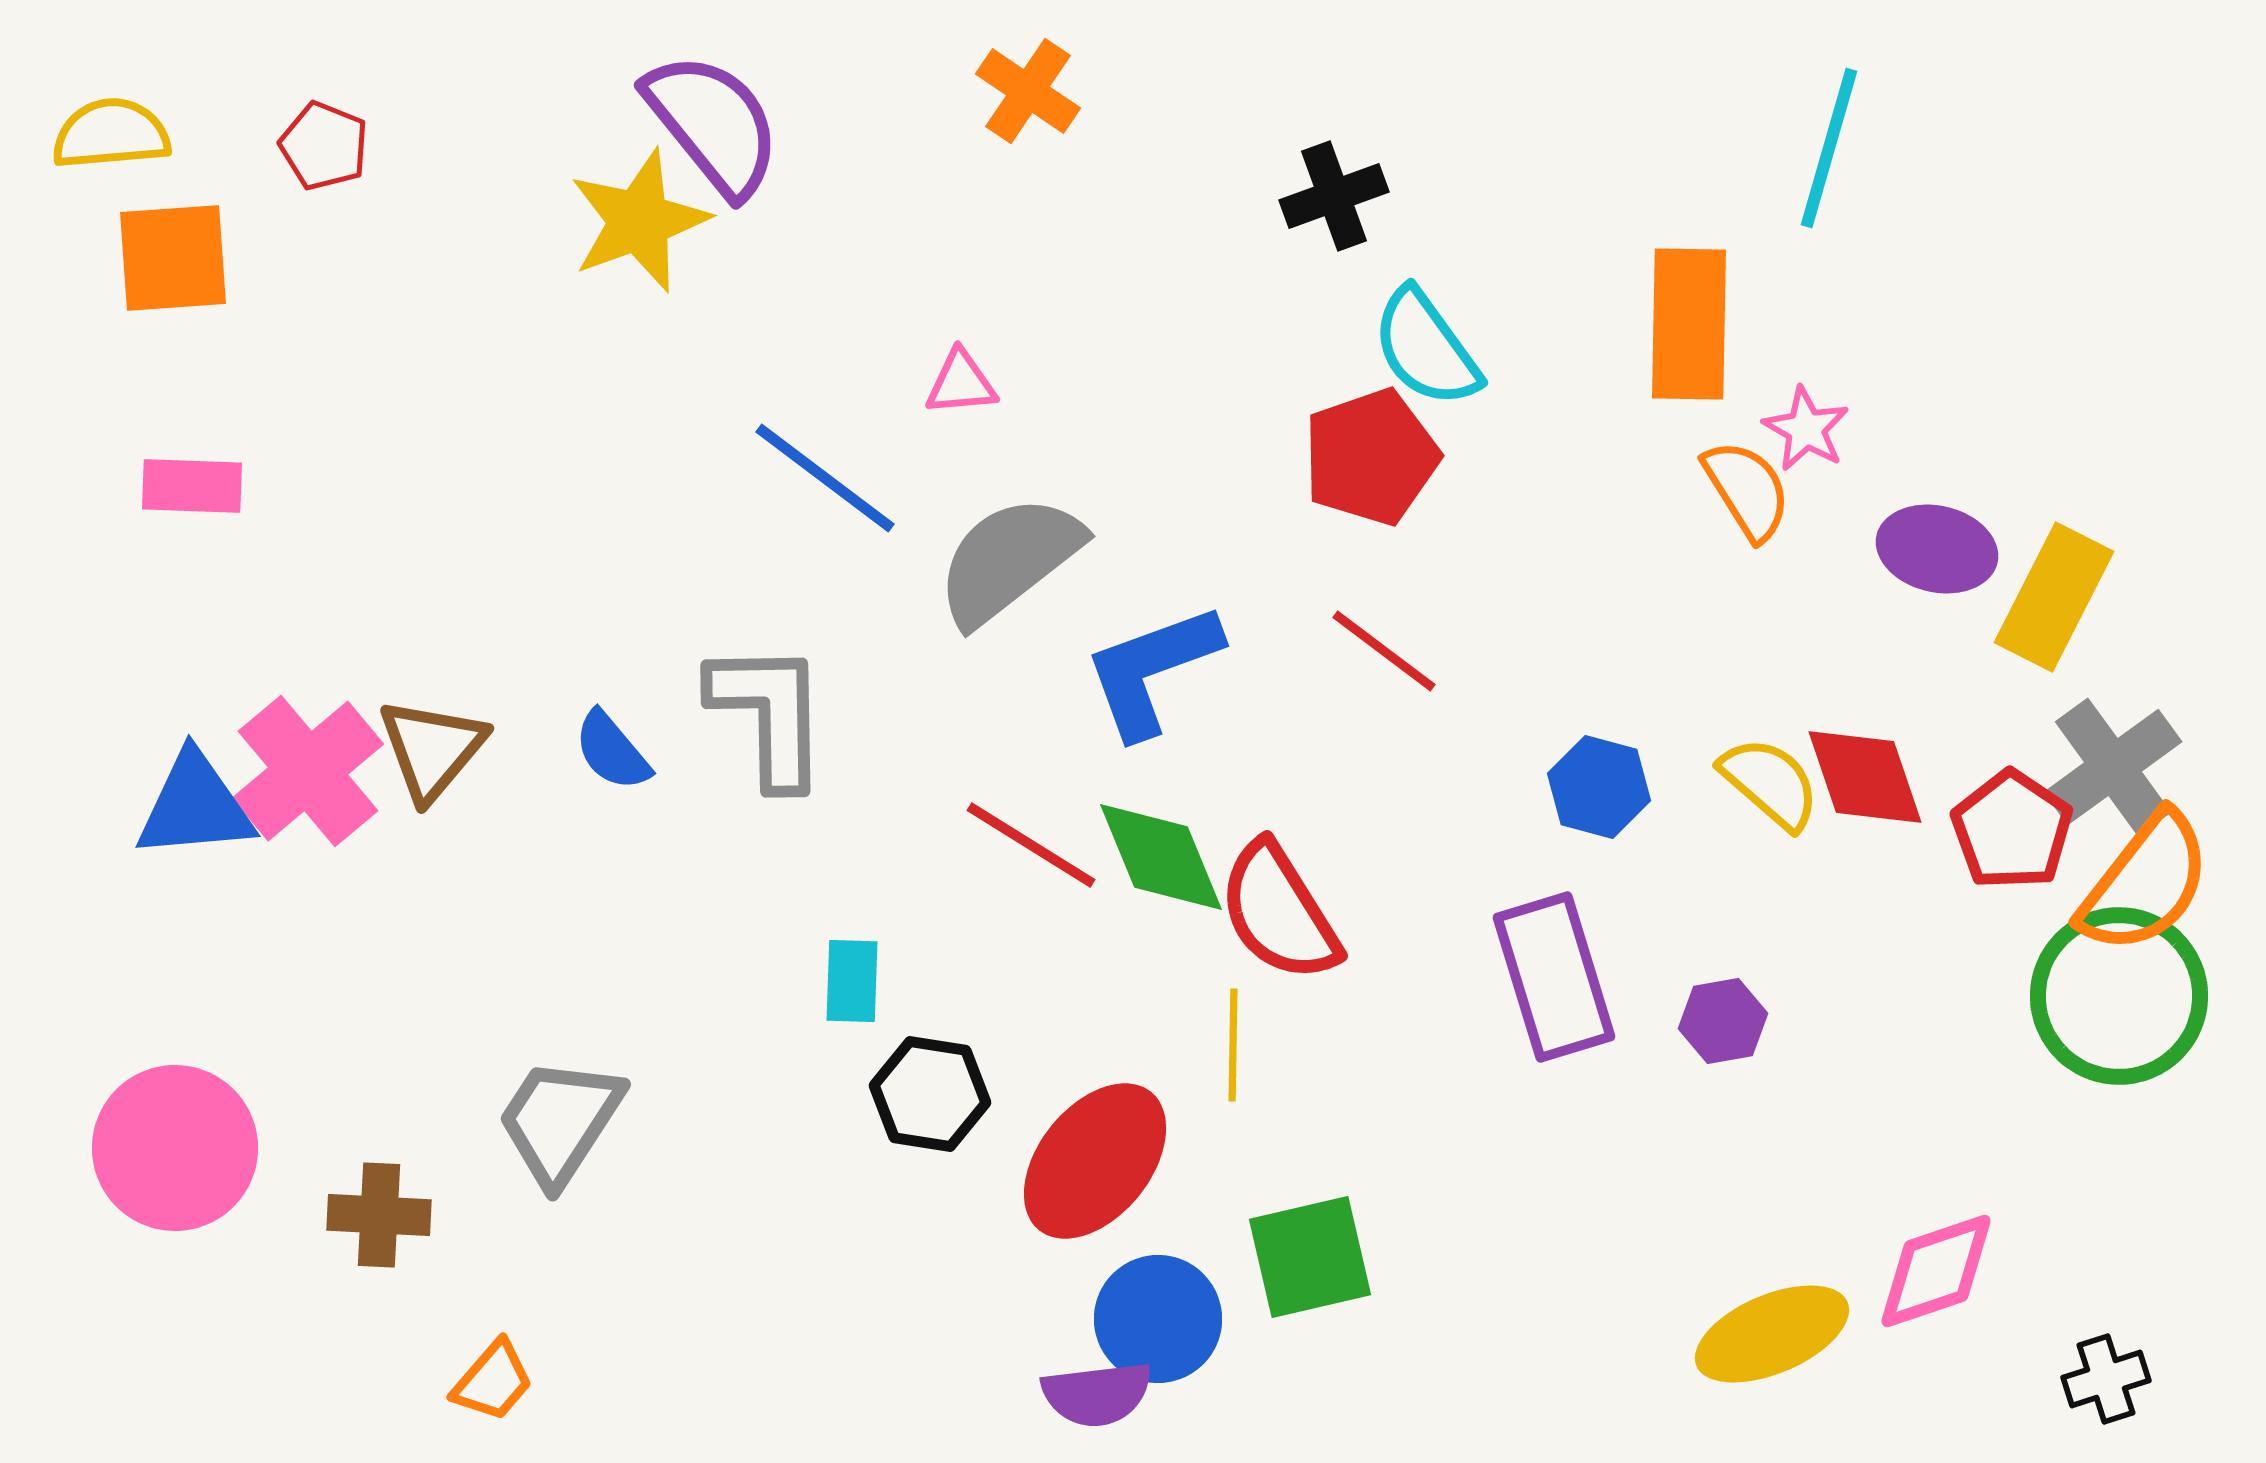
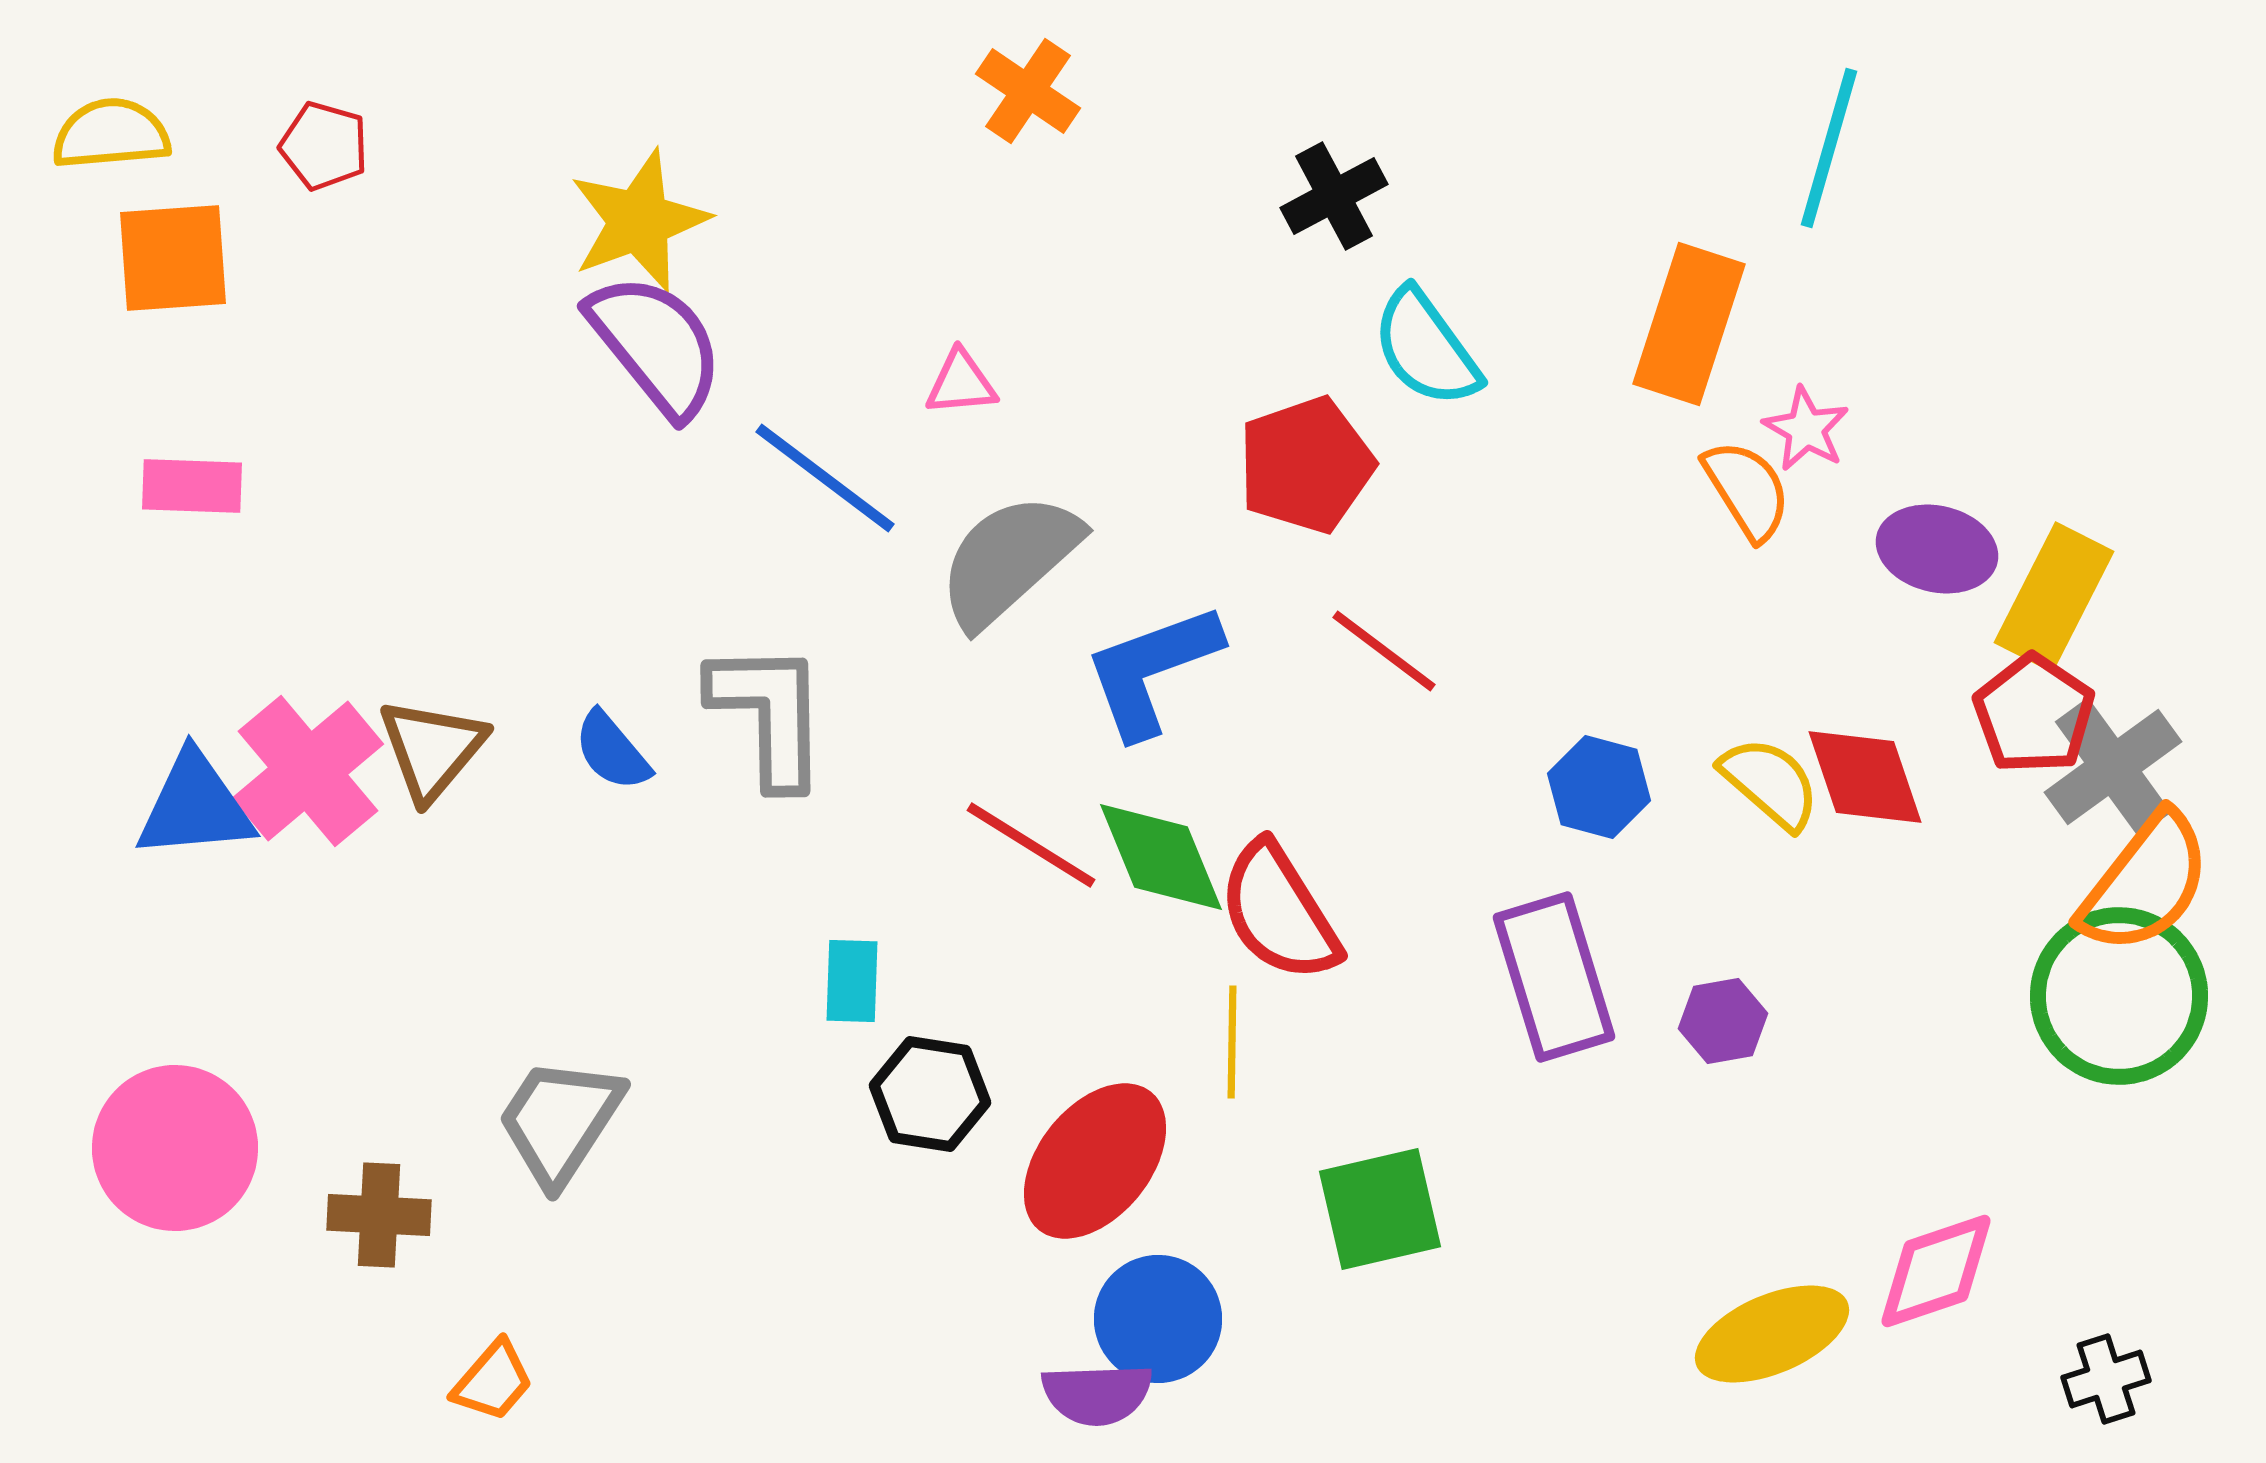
purple semicircle at (713, 124): moved 57 px left, 221 px down
red pentagon at (324, 146): rotated 6 degrees counterclockwise
black cross at (1334, 196): rotated 8 degrees counterclockwise
orange rectangle at (1689, 324): rotated 17 degrees clockwise
red pentagon at (1371, 457): moved 65 px left, 8 px down
gray semicircle at (1009, 560): rotated 4 degrees counterclockwise
red pentagon at (2012, 830): moved 22 px right, 116 px up
yellow line at (1233, 1045): moved 1 px left, 3 px up
green square at (1310, 1257): moved 70 px right, 48 px up
purple semicircle at (1097, 1394): rotated 5 degrees clockwise
